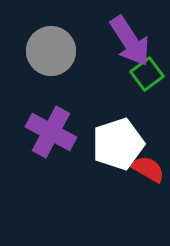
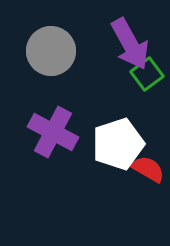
purple arrow: moved 3 px down; rotated 4 degrees clockwise
purple cross: moved 2 px right
